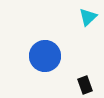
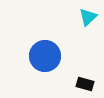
black rectangle: moved 1 px up; rotated 54 degrees counterclockwise
